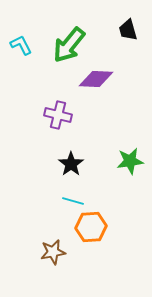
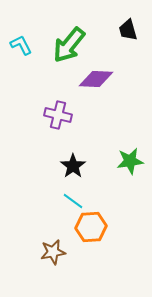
black star: moved 2 px right, 2 px down
cyan line: rotated 20 degrees clockwise
